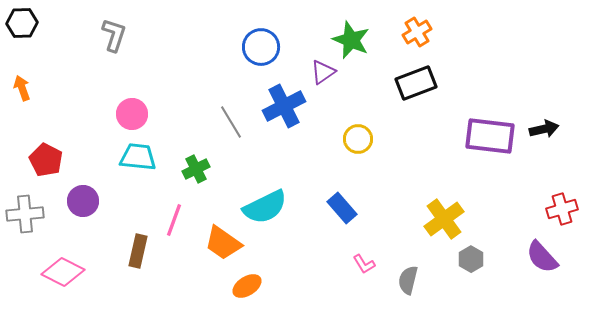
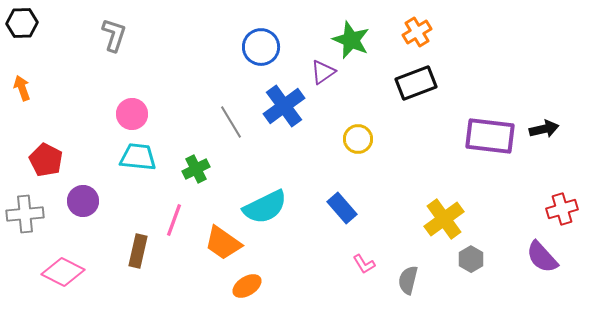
blue cross: rotated 9 degrees counterclockwise
